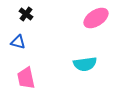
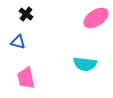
cyan semicircle: rotated 15 degrees clockwise
